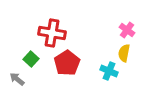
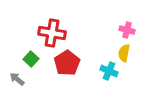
pink cross: rotated 21 degrees counterclockwise
